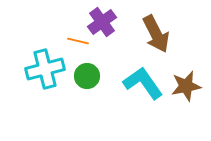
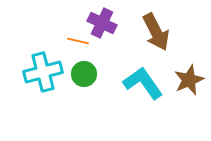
purple cross: moved 1 px down; rotated 28 degrees counterclockwise
brown arrow: moved 2 px up
cyan cross: moved 2 px left, 3 px down
green circle: moved 3 px left, 2 px up
brown star: moved 3 px right, 6 px up; rotated 12 degrees counterclockwise
